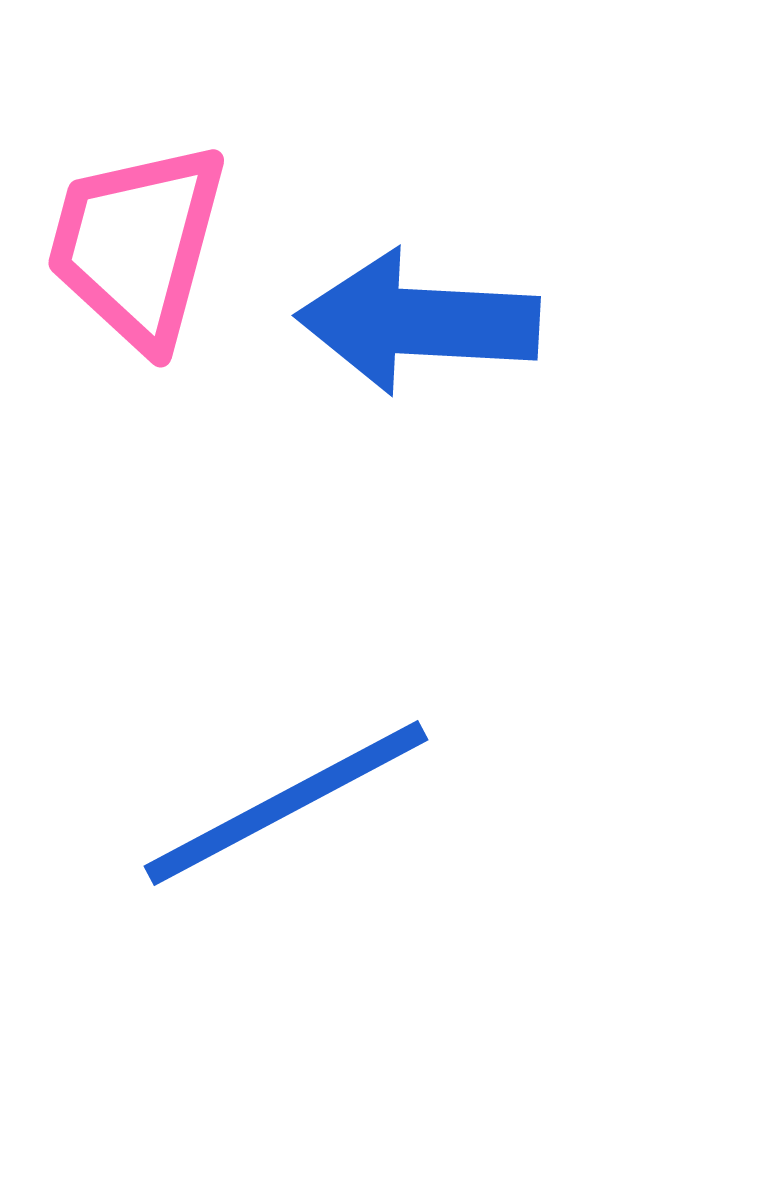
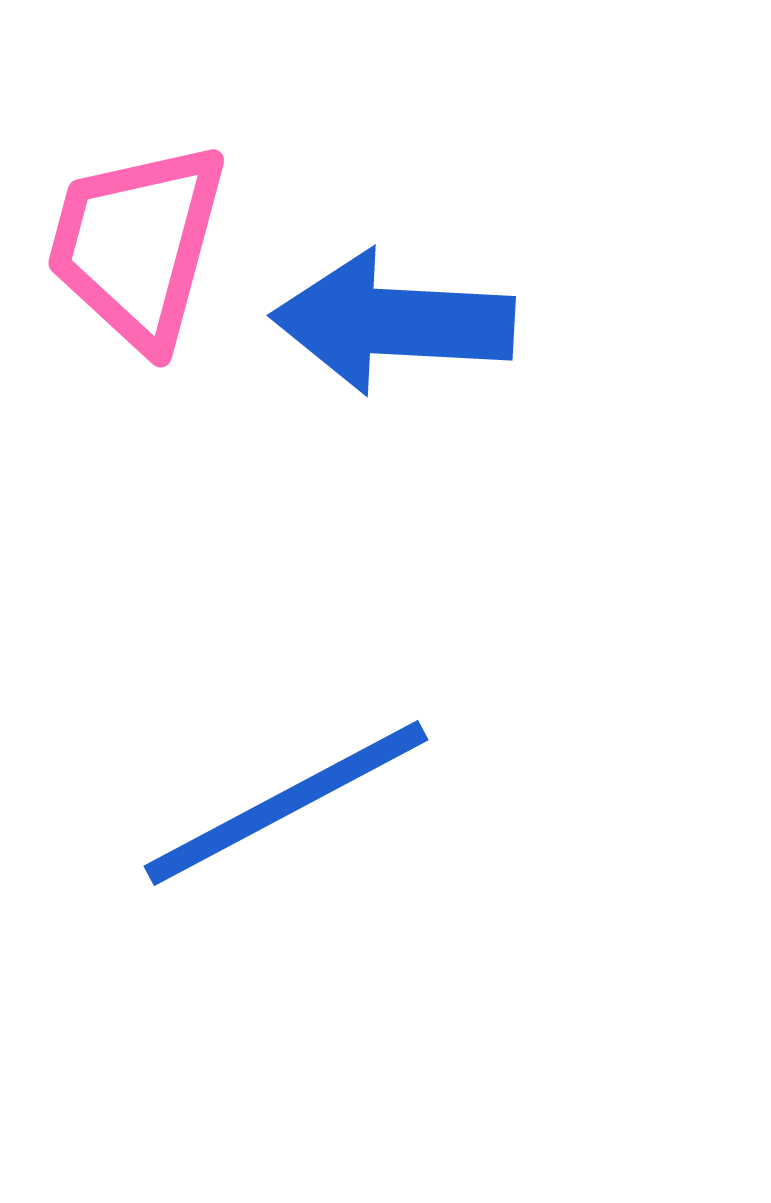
blue arrow: moved 25 px left
